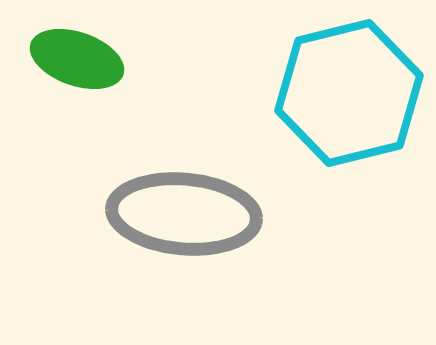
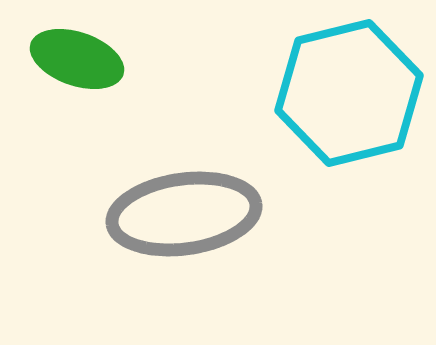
gray ellipse: rotated 13 degrees counterclockwise
